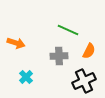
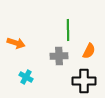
green line: rotated 65 degrees clockwise
cyan cross: rotated 16 degrees counterclockwise
black cross: rotated 25 degrees clockwise
